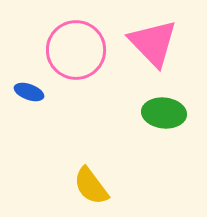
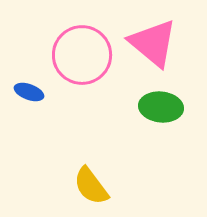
pink triangle: rotated 6 degrees counterclockwise
pink circle: moved 6 px right, 5 px down
green ellipse: moved 3 px left, 6 px up
